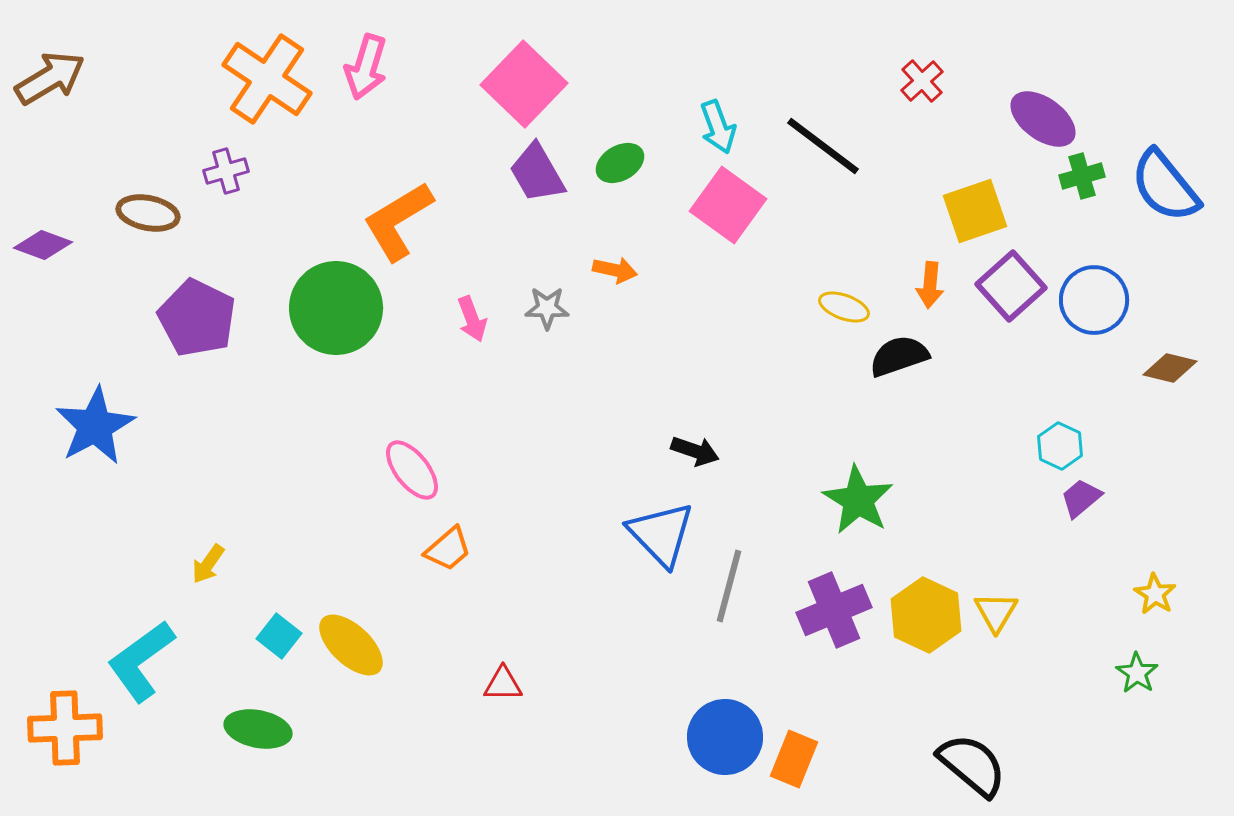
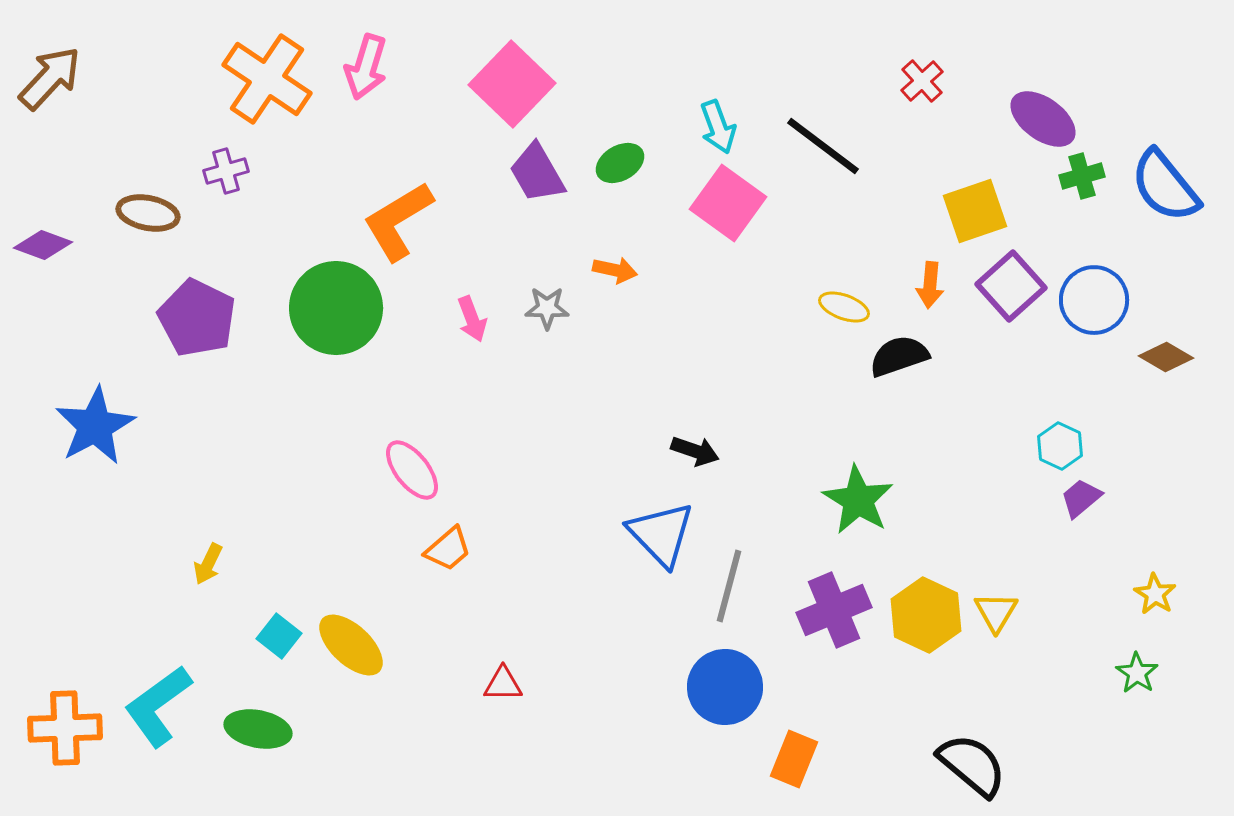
brown arrow at (50, 78): rotated 16 degrees counterclockwise
pink square at (524, 84): moved 12 px left
pink square at (728, 205): moved 2 px up
brown diamond at (1170, 368): moved 4 px left, 11 px up; rotated 16 degrees clockwise
yellow arrow at (208, 564): rotated 9 degrees counterclockwise
cyan L-shape at (141, 661): moved 17 px right, 45 px down
blue circle at (725, 737): moved 50 px up
